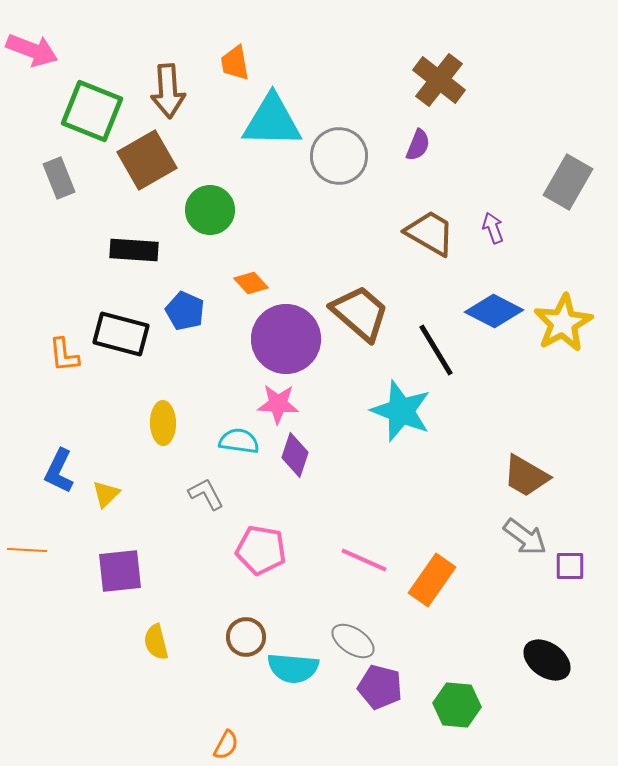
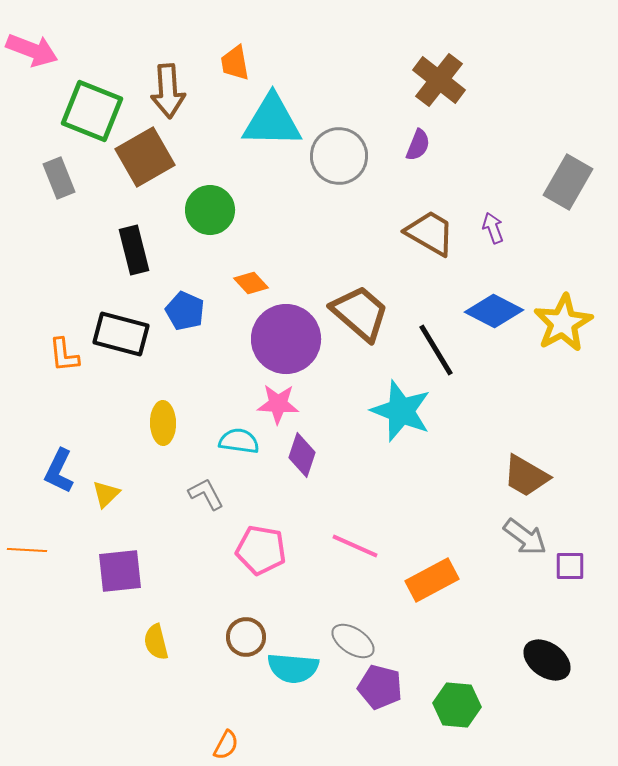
brown square at (147, 160): moved 2 px left, 3 px up
black rectangle at (134, 250): rotated 72 degrees clockwise
purple diamond at (295, 455): moved 7 px right
pink line at (364, 560): moved 9 px left, 14 px up
orange rectangle at (432, 580): rotated 27 degrees clockwise
